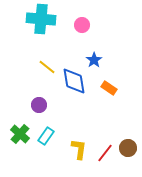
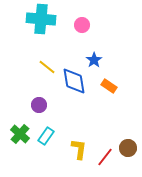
orange rectangle: moved 2 px up
red line: moved 4 px down
